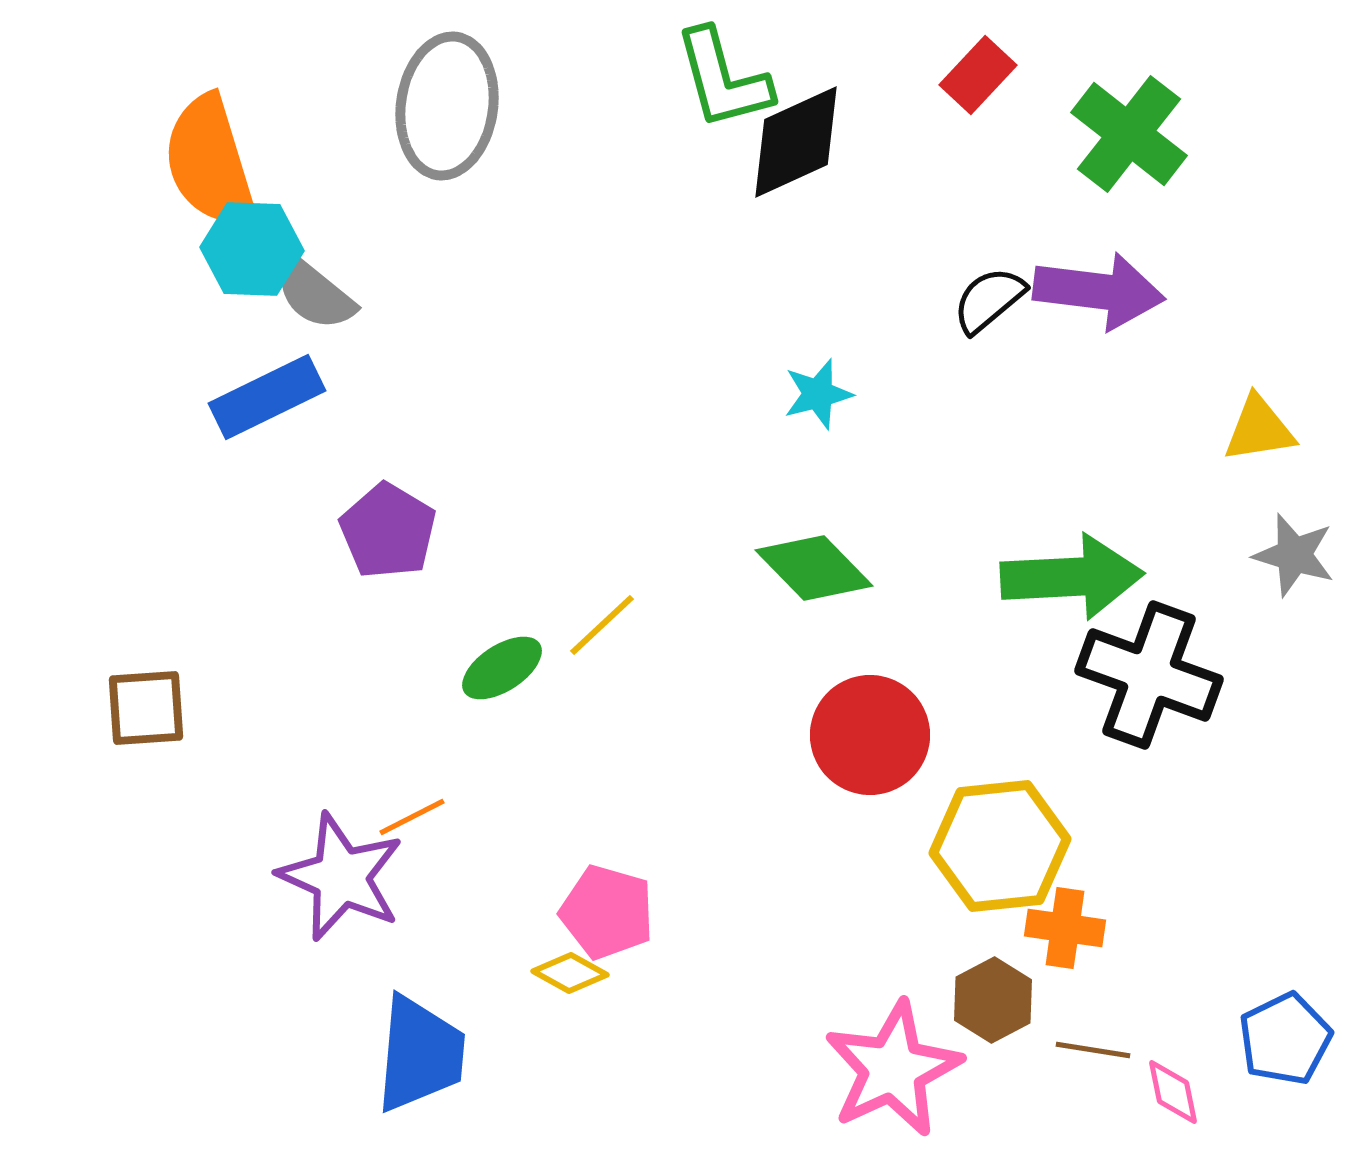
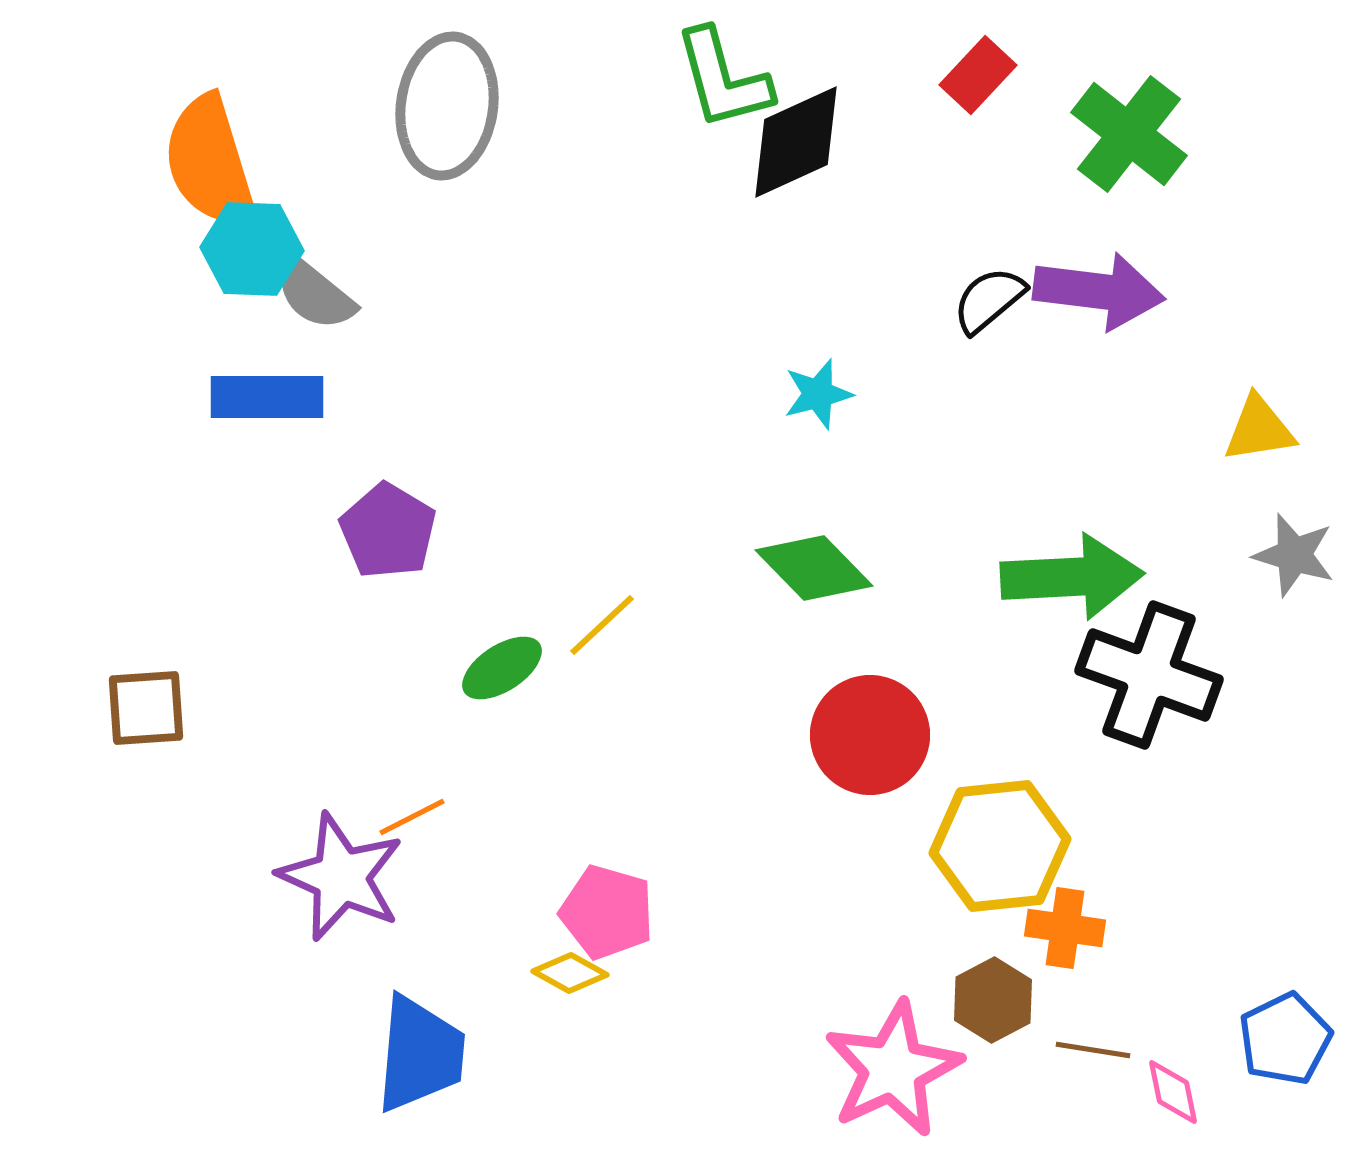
blue rectangle: rotated 26 degrees clockwise
